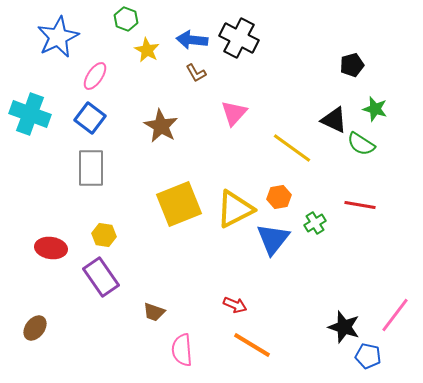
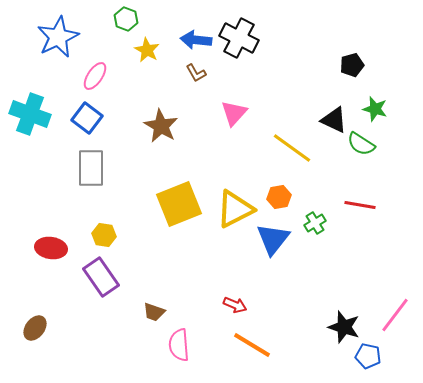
blue arrow: moved 4 px right
blue square: moved 3 px left
pink semicircle: moved 3 px left, 5 px up
